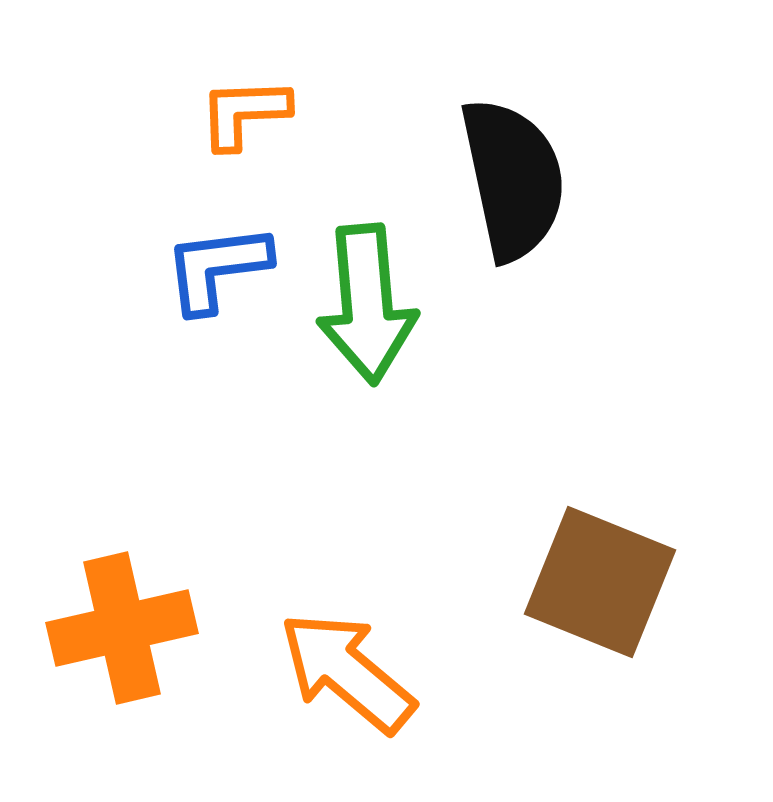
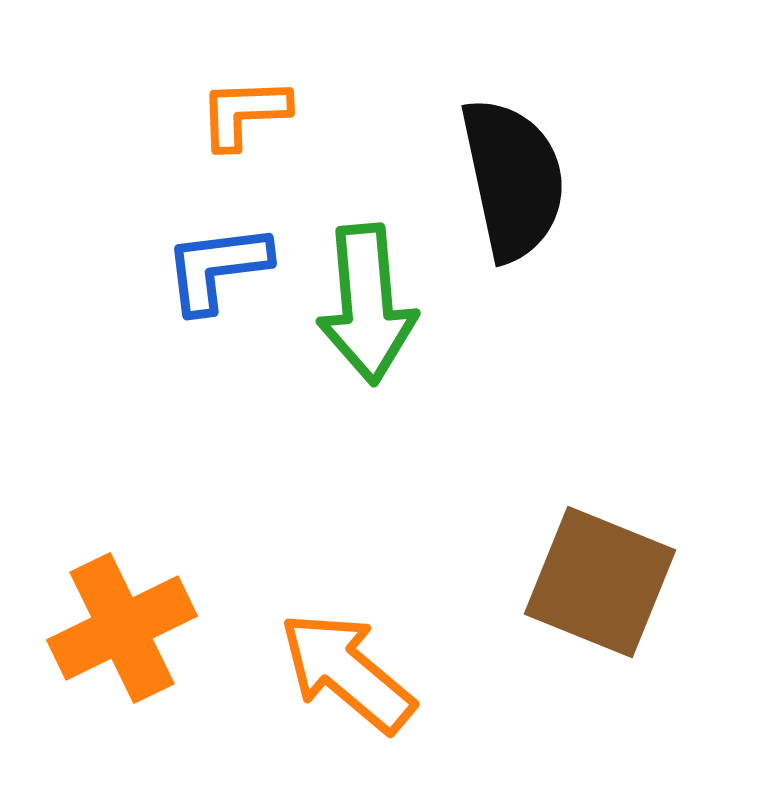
orange cross: rotated 13 degrees counterclockwise
